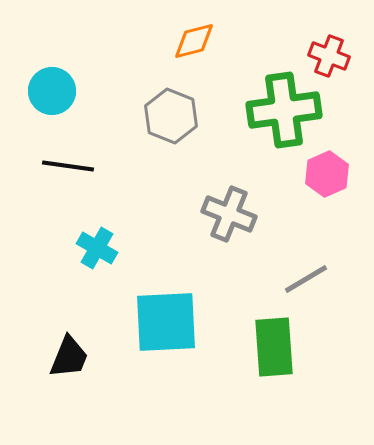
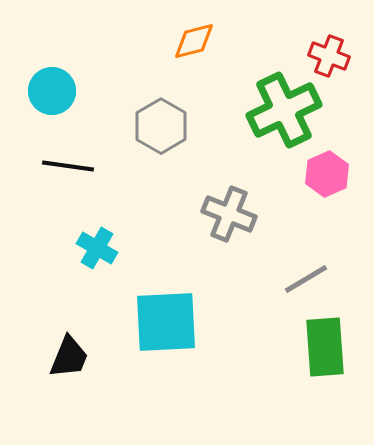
green cross: rotated 18 degrees counterclockwise
gray hexagon: moved 10 px left, 10 px down; rotated 8 degrees clockwise
green rectangle: moved 51 px right
